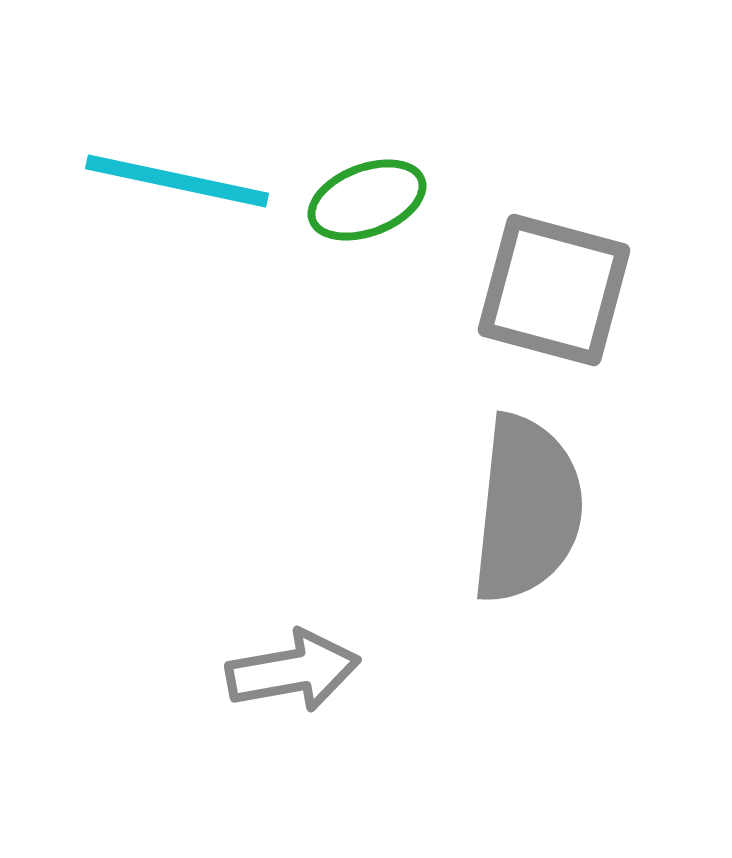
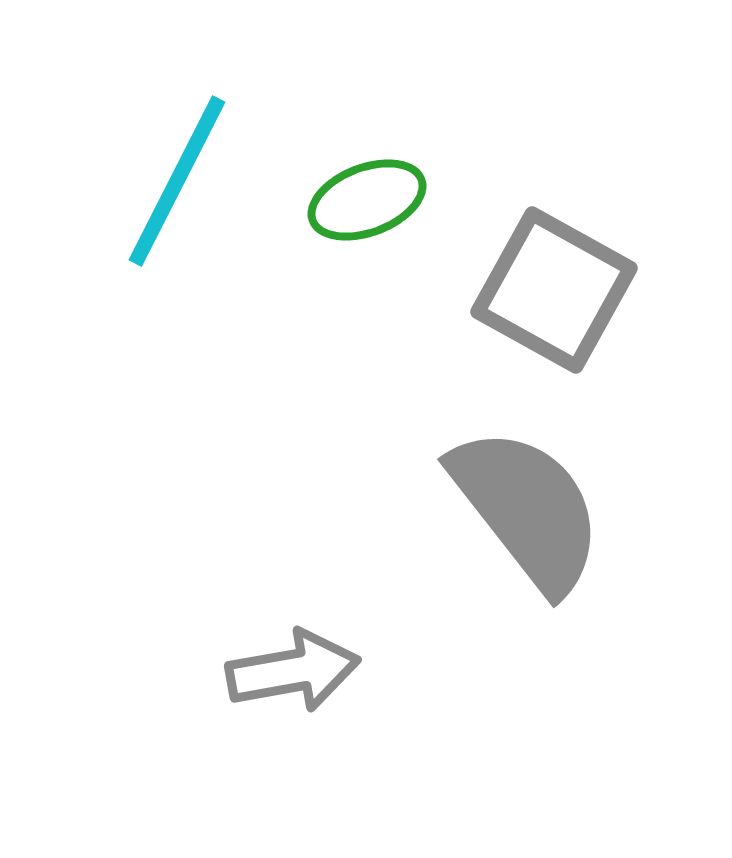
cyan line: rotated 75 degrees counterclockwise
gray square: rotated 14 degrees clockwise
gray semicircle: rotated 44 degrees counterclockwise
